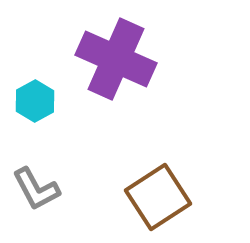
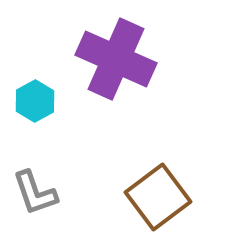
gray L-shape: moved 1 px left, 4 px down; rotated 9 degrees clockwise
brown square: rotated 4 degrees counterclockwise
